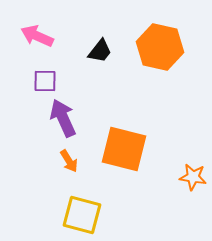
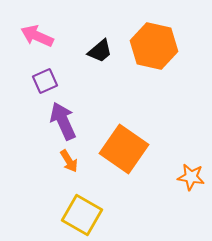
orange hexagon: moved 6 px left, 1 px up
black trapezoid: rotated 12 degrees clockwise
purple square: rotated 25 degrees counterclockwise
purple arrow: moved 3 px down
orange square: rotated 21 degrees clockwise
orange star: moved 2 px left
yellow square: rotated 15 degrees clockwise
